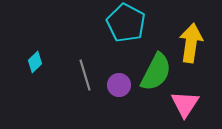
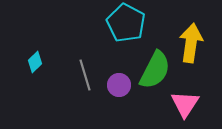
green semicircle: moved 1 px left, 2 px up
